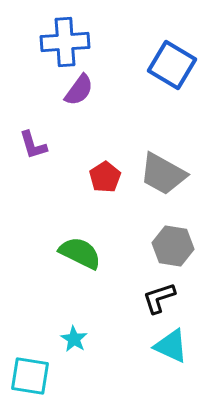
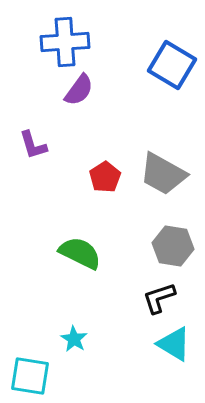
cyan triangle: moved 3 px right, 2 px up; rotated 6 degrees clockwise
